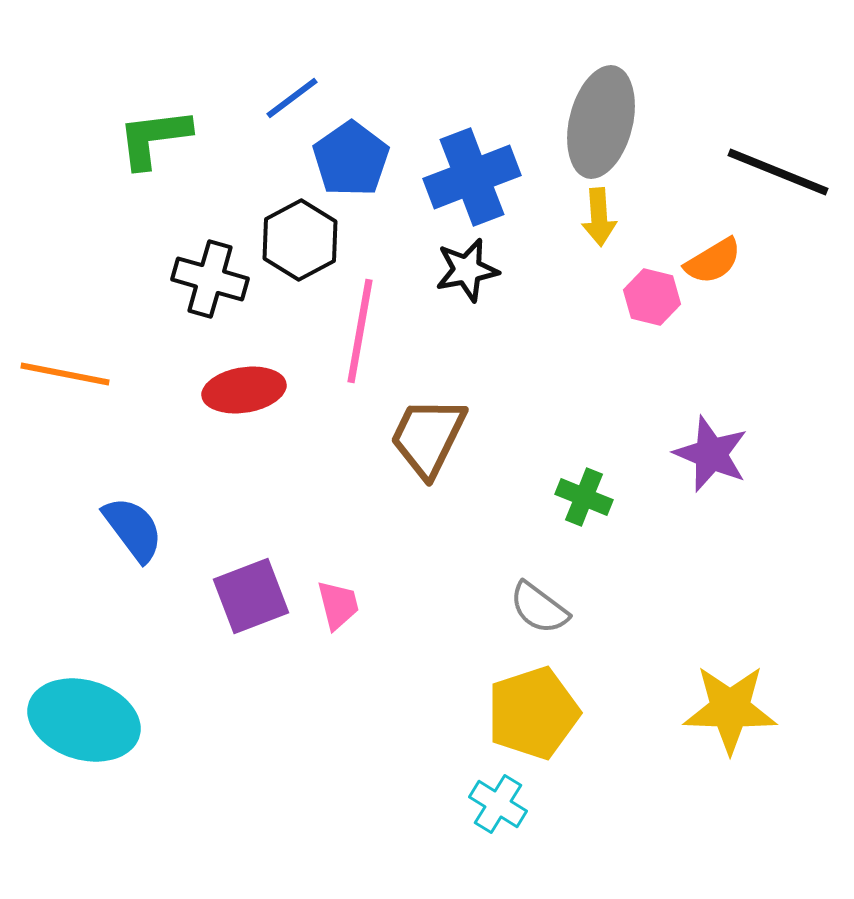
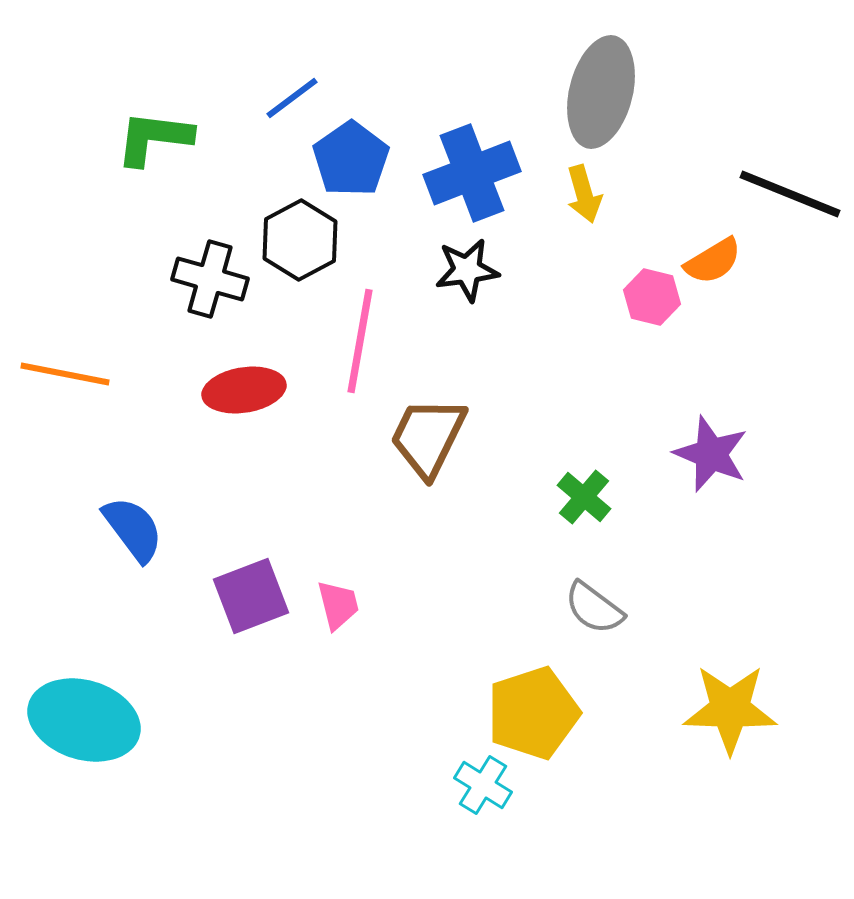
gray ellipse: moved 30 px up
green L-shape: rotated 14 degrees clockwise
black line: moved 12 px right, 22 px down
blue cross: moved 4 px up
yellow arrow: moved 15 px left, 23 px up; rotated 12 degrees counterclockwise
black star: rotated 4 degrees clockwise
pink line: moved 10 px down
green cross: rotated 18 degrees clockwise
gray semicircle: moved 55 px right
cyan cross: moved 15 px left, 19 px up
